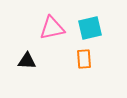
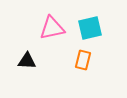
orange rectangle: moved 1 px left, 1 px down; rotated 18 degrees clockwise
